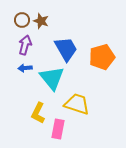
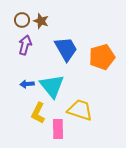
blue arrow: moved 2 px right, 16 px down
cyan triangle: moved 8 px down
yellow trapezoid: moved 3 px right, 6 px down
pink rectangle: rotated 12 degrees counterclockwise
